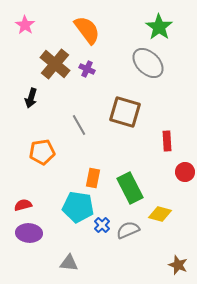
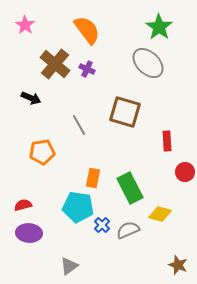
black arrow: rotated 84 degrees counterclockwise
gray triangle: moved 3 px down; rotated 42 degrees counterclockwise
